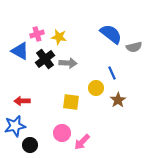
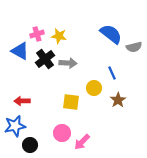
yellow star: moved 1 px up
yellow circle: moved 2 px left
